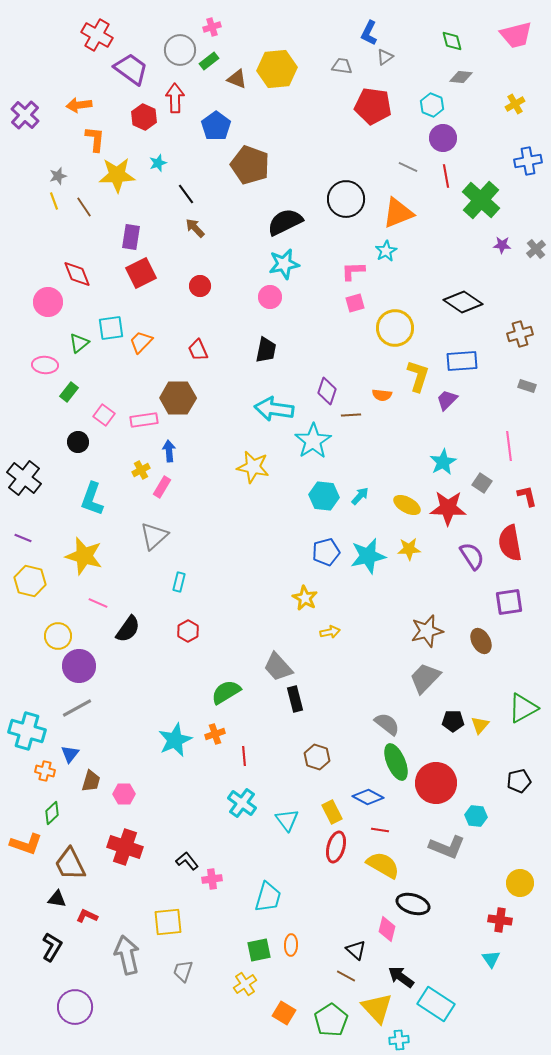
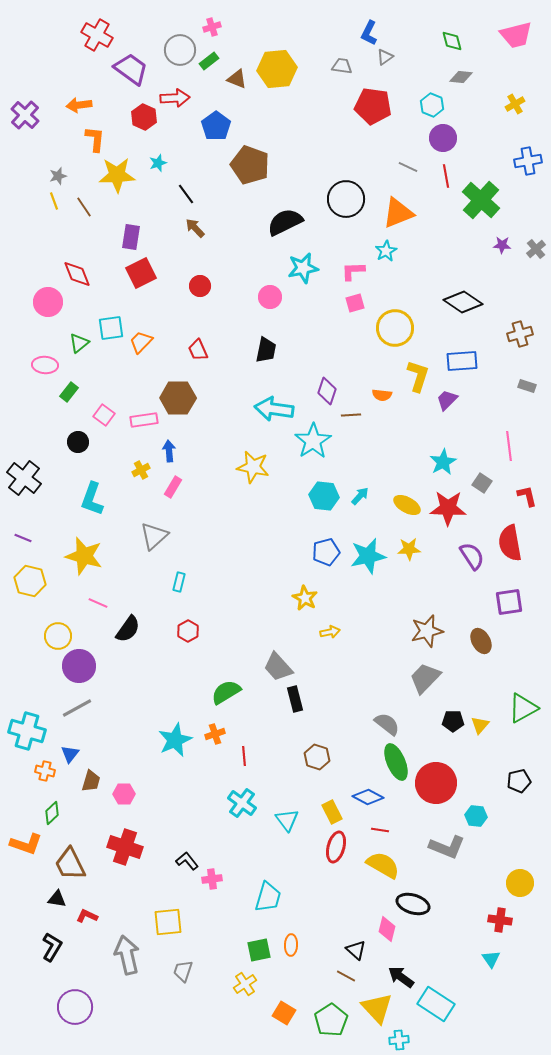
red arrow at (175, 98): rotated 88 degrees clockwise
cyan star at (284, 264): moved 19 px right, 4 px down
pink rectangle at (162, 487): moved 11 px right
